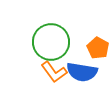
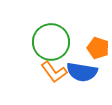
orange pentagon: rotated 10 degrees counterclockwise
